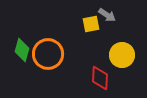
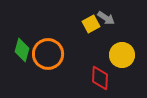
gray arrow: moved 1 px left, 3 px down
yellow square: rotated 18 degrees counterclockwise
